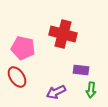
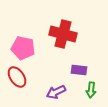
purple rectangle: moved 2 px left
